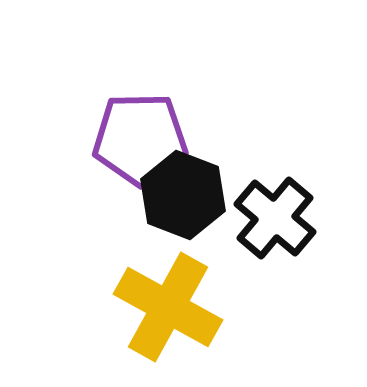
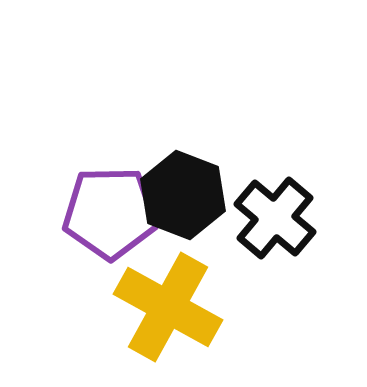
purple pentagon: moved 30 px left, 74 px down
